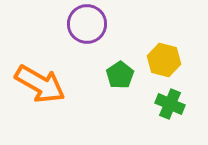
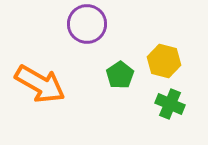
yellow hexagon: moved 1 px down
